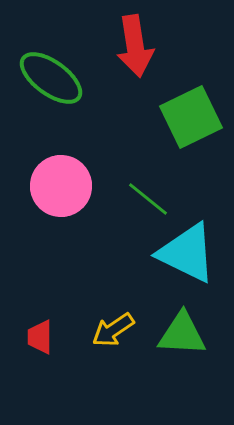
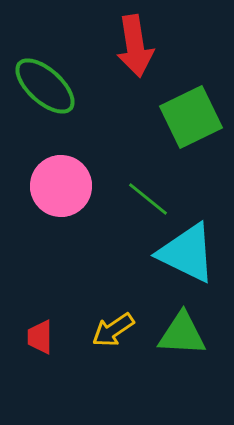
green ellipse: moved 6 px left, 8 px down; rotated 6 degrees clockwise
